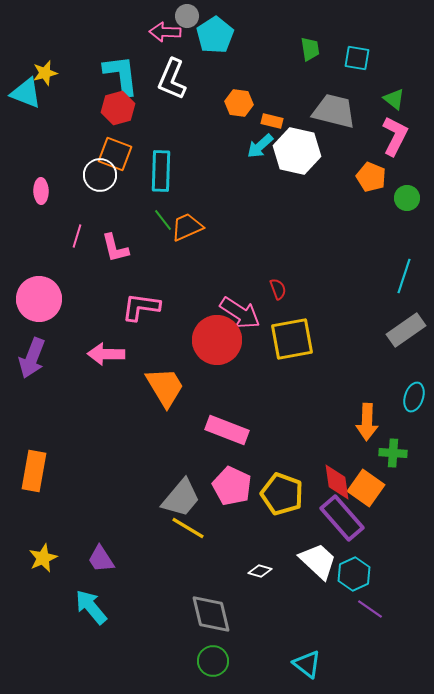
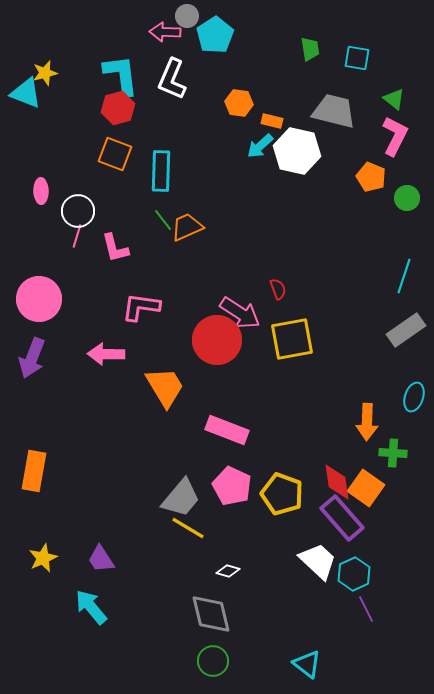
white circle at (100, 175): moved 22 px left, 36 px down
white diamond at (260, 571): moved 32 px left
purple line at (370, 609): moved 4 px left; rotated 28 degrees clockwise
